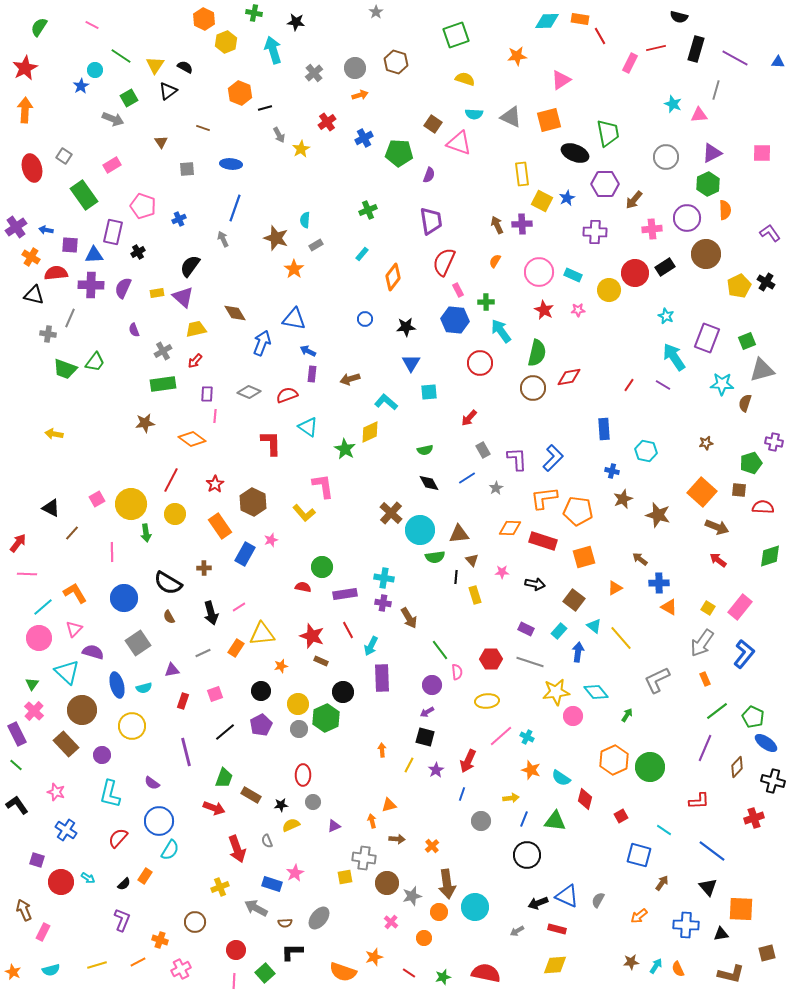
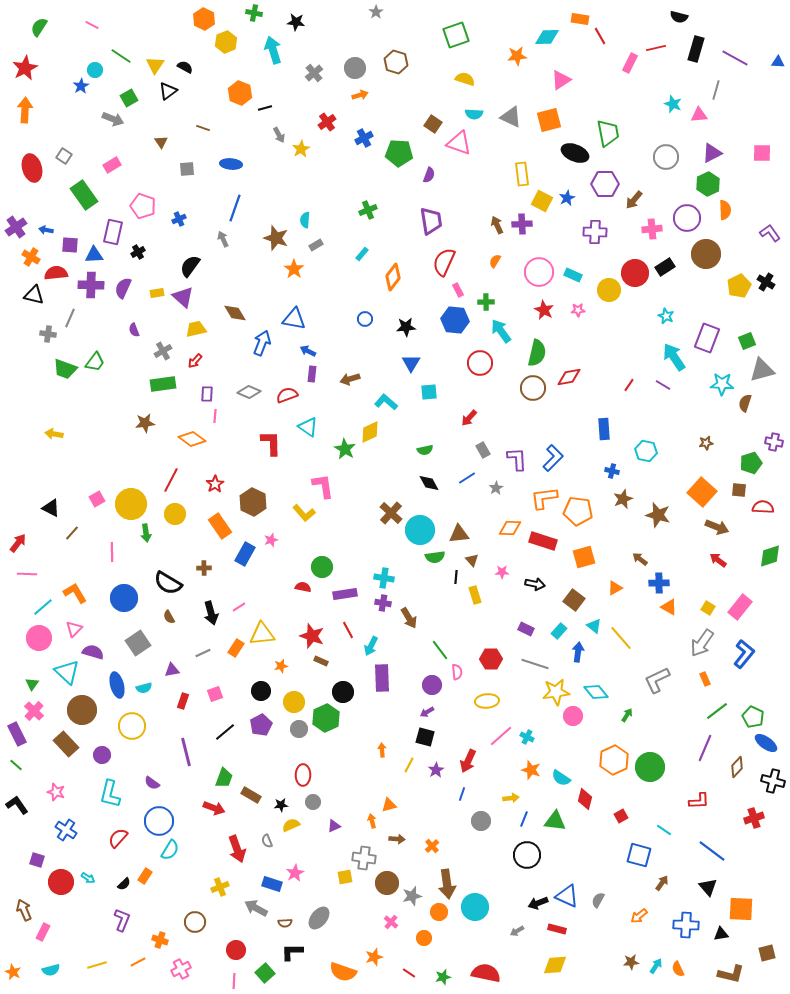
cyan diamond at (547, 21): moved 16 px down
gray line at (530, 662): moved 5 px right, 2 px down
yellow circle at (298, 704): moved 4 px left, 2 px up
